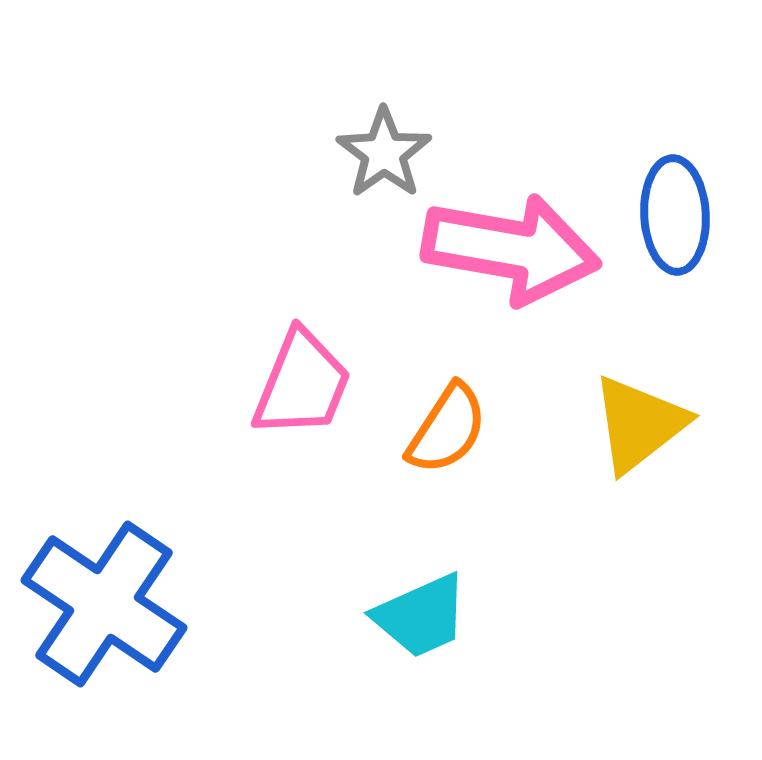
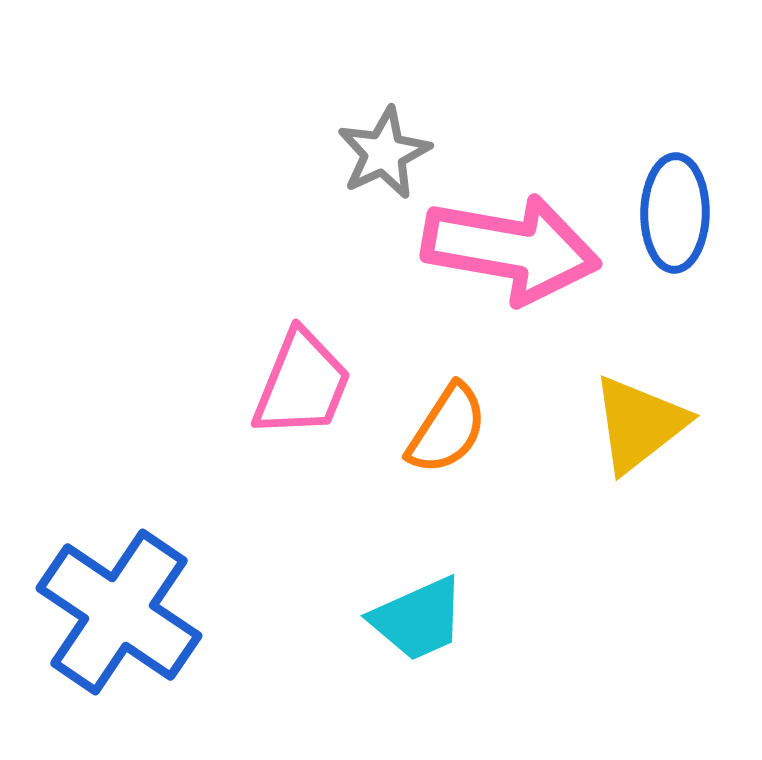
gray star: rotated 10 degrees clockwise
blue ellipse: moved 2 px up; rotated 4 degrees clockwise
blue cross: moved 15 px right, 8 px down
cyan trapezoid: moved 3 px left, 3 px down
